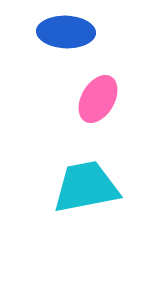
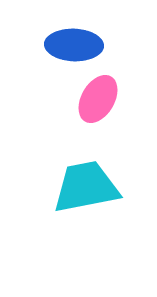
blue ellipse: moved 8 px right, 13 px down
